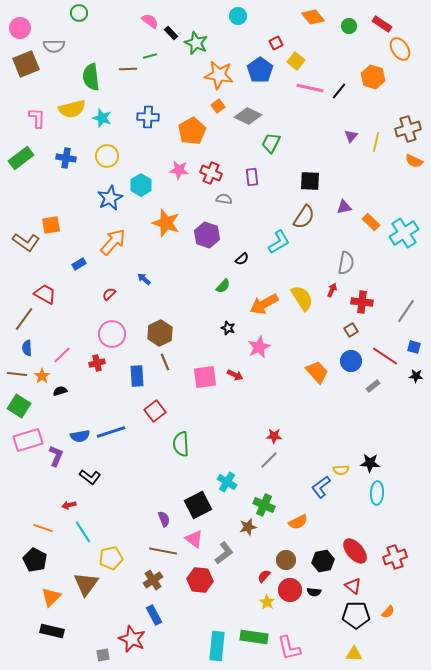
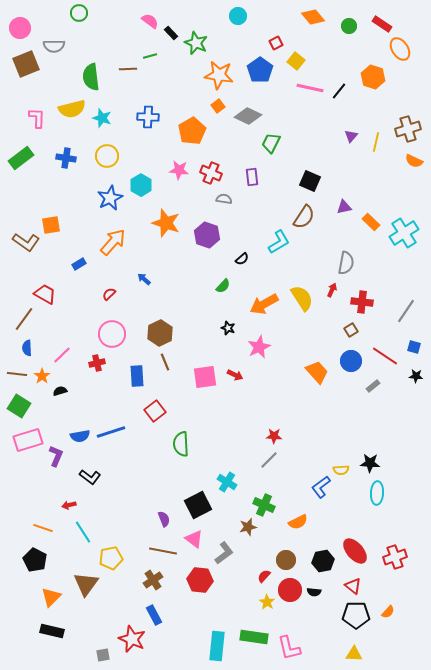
black square at (310, 181): rotated 20 degrees clockwise
